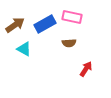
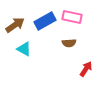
blue rectangle: moved 3 px up
